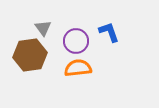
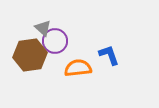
gray triangle: rotated 12 degrees counterclockwise
blue L-shape: moved 23 px down
purple circle: moved 21 px left
